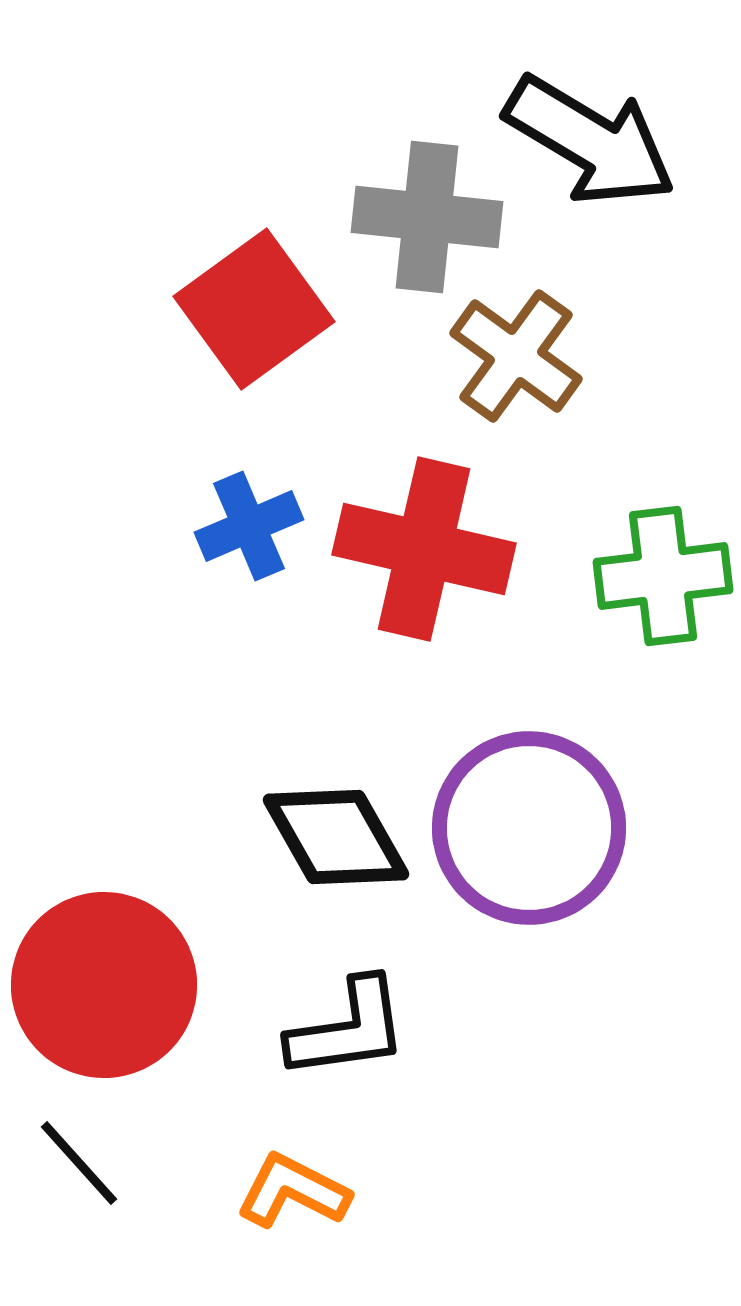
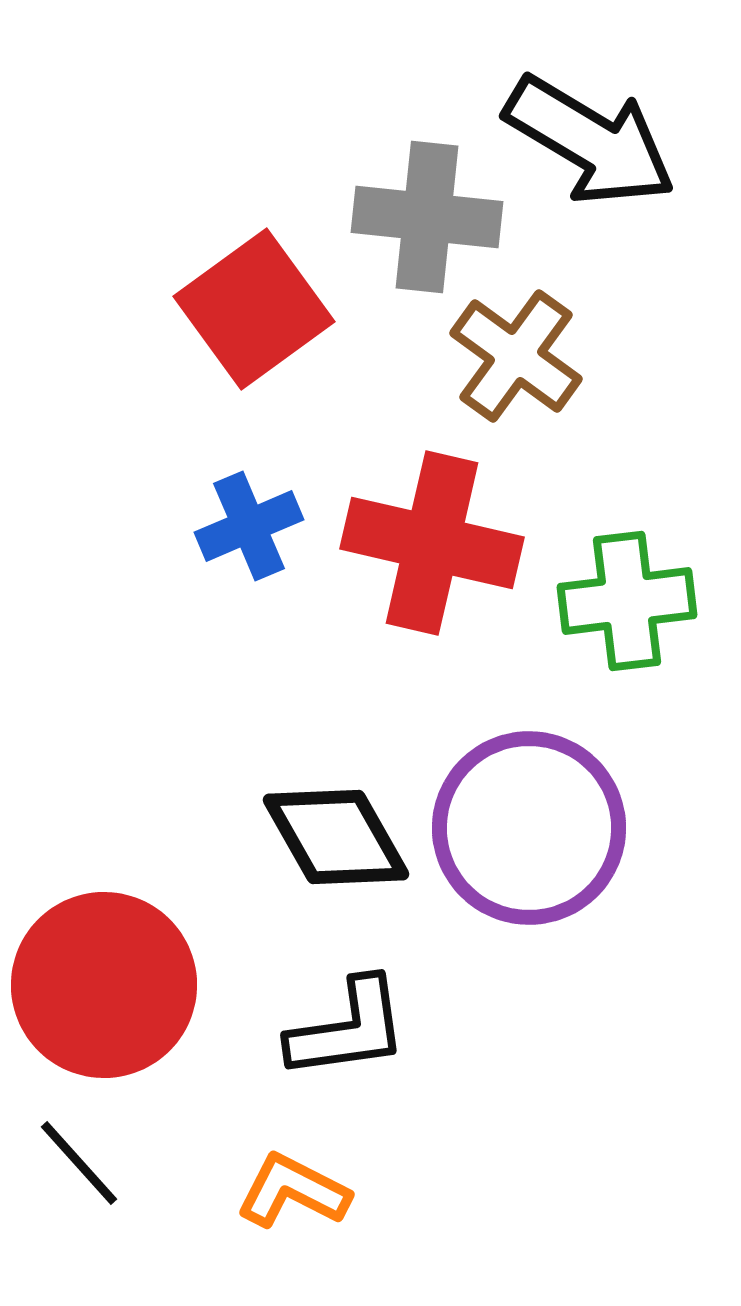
red cross: moved 8 px right, 6 px up
green cross: moved 36 px left, 25 px down
